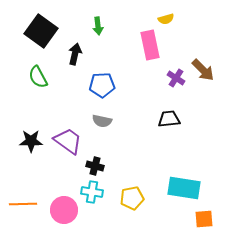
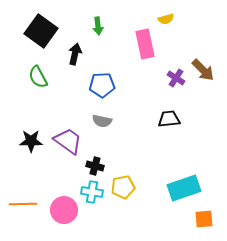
pink rectangle: moved 5 px left, 1 px up
cyan rectangle: rotated 28 degrees counterclockwise
yellow pentagon: moved 9 px left, 11 px up
